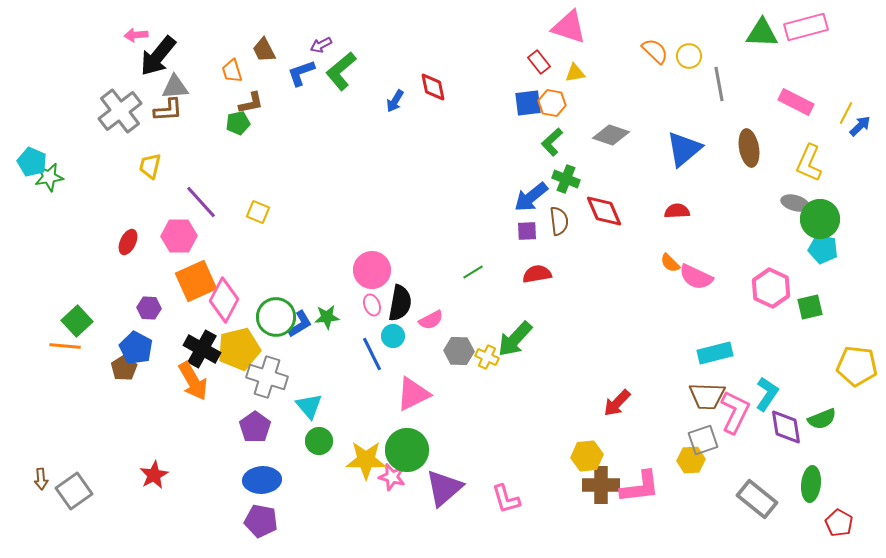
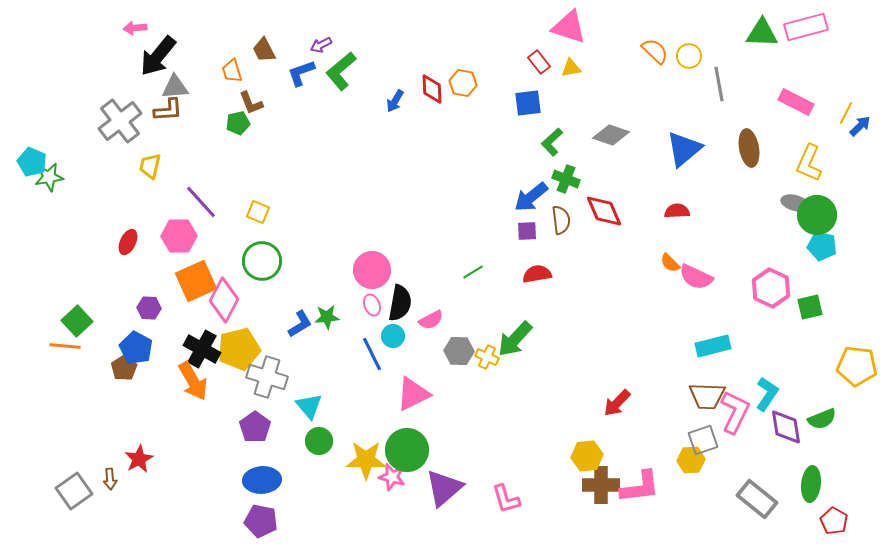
pink arrow at (136, 35): moved 1 px left, 7 px up
yellow triangle at (575, 73): moved 4 px left, 5 px up
red diamond at (433, 87): moved 1 px left, 2 px down; rotated 8 degrees clockwise
brown L-shape at (251, 103): rotated 80 degrees clockwise
orange hexagon at (552, 103): moved 89 px left, 20 px up
gray cross at (120, 111): moved 10 px down
green circle at (820, 219): moved 3 px left, 4 px up
brown semicircle at (559, 221): moved 2 px right, 1 px up
cyan pentagon at (823, 249): moved 1 px left, 3 px up
green circle at (276, 317): moved 14 px left, 56 px up
cyan rectangle at (715, 353): moved 2 px left, 7 px up
red star at (154, 475): moved 15 px left, 16 px up
brown arrow at (41, 479): moved 69 px right
red pentagon at (839, 523): moved 5 px left, 2 px up
